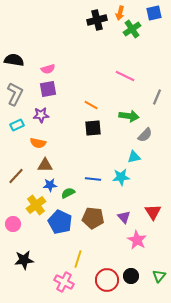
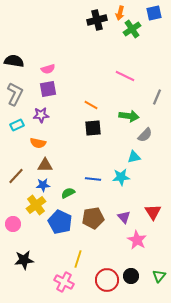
black semicircle: moved 1 px down
blue star: moved 7 px left
brown pentagon: rotated 15 degrees counterclockwise
